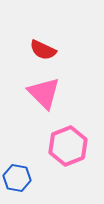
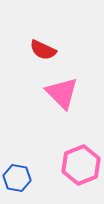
pink triangle: moved 18 px right
pink hexagon: moved 13 px right, 19 px down
